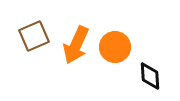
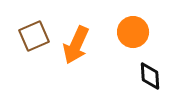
orange circle: moved 18 px right, 15 px up
